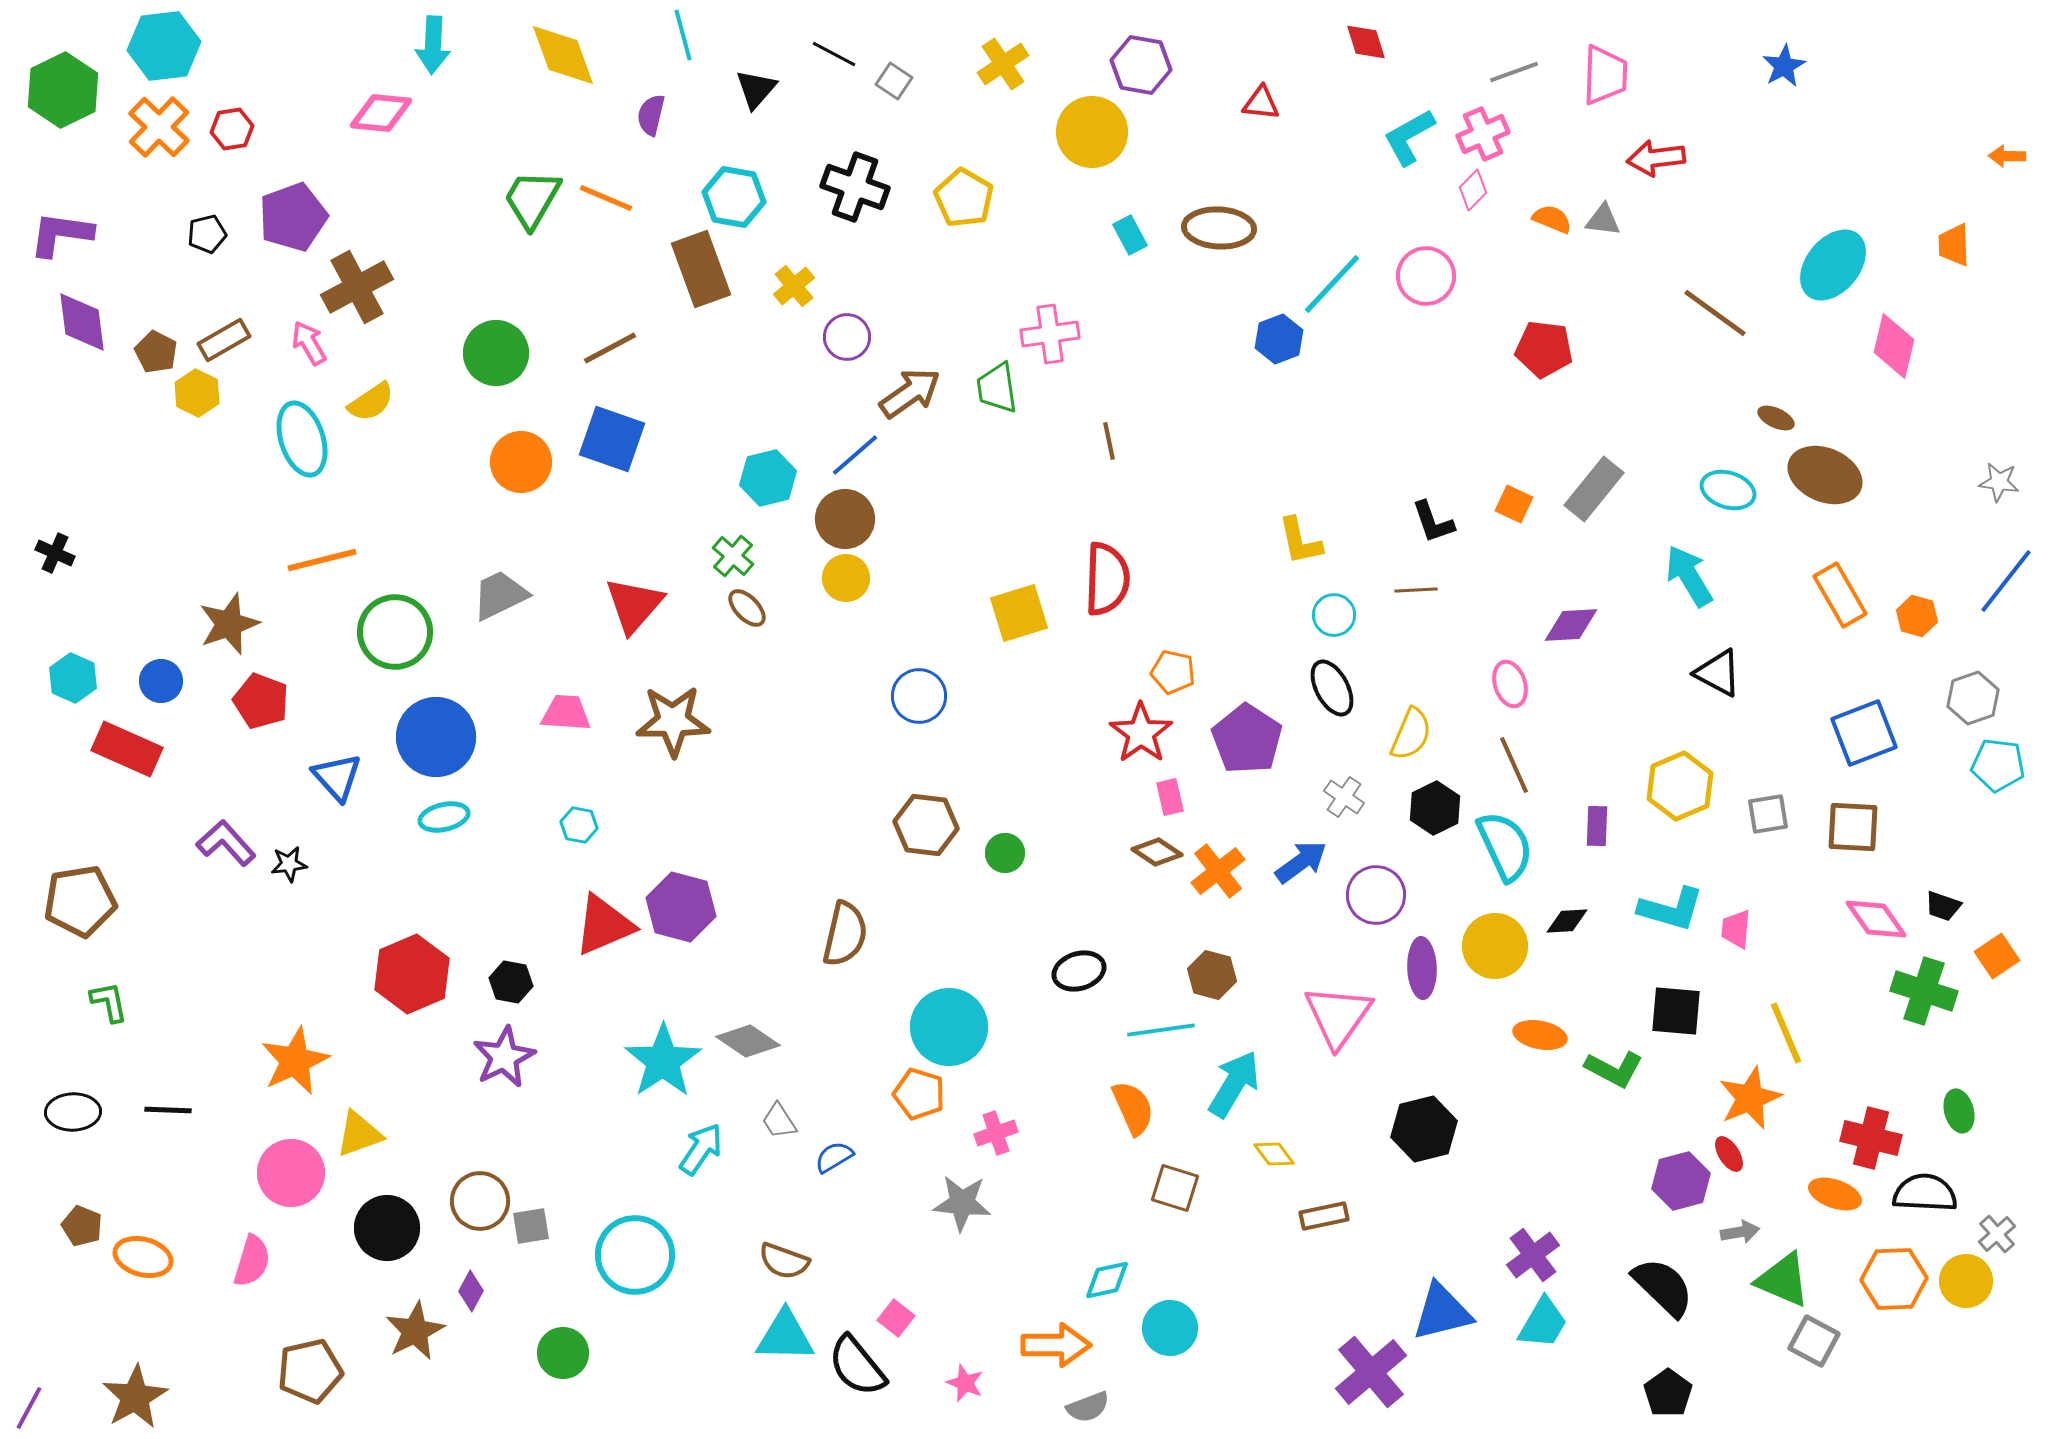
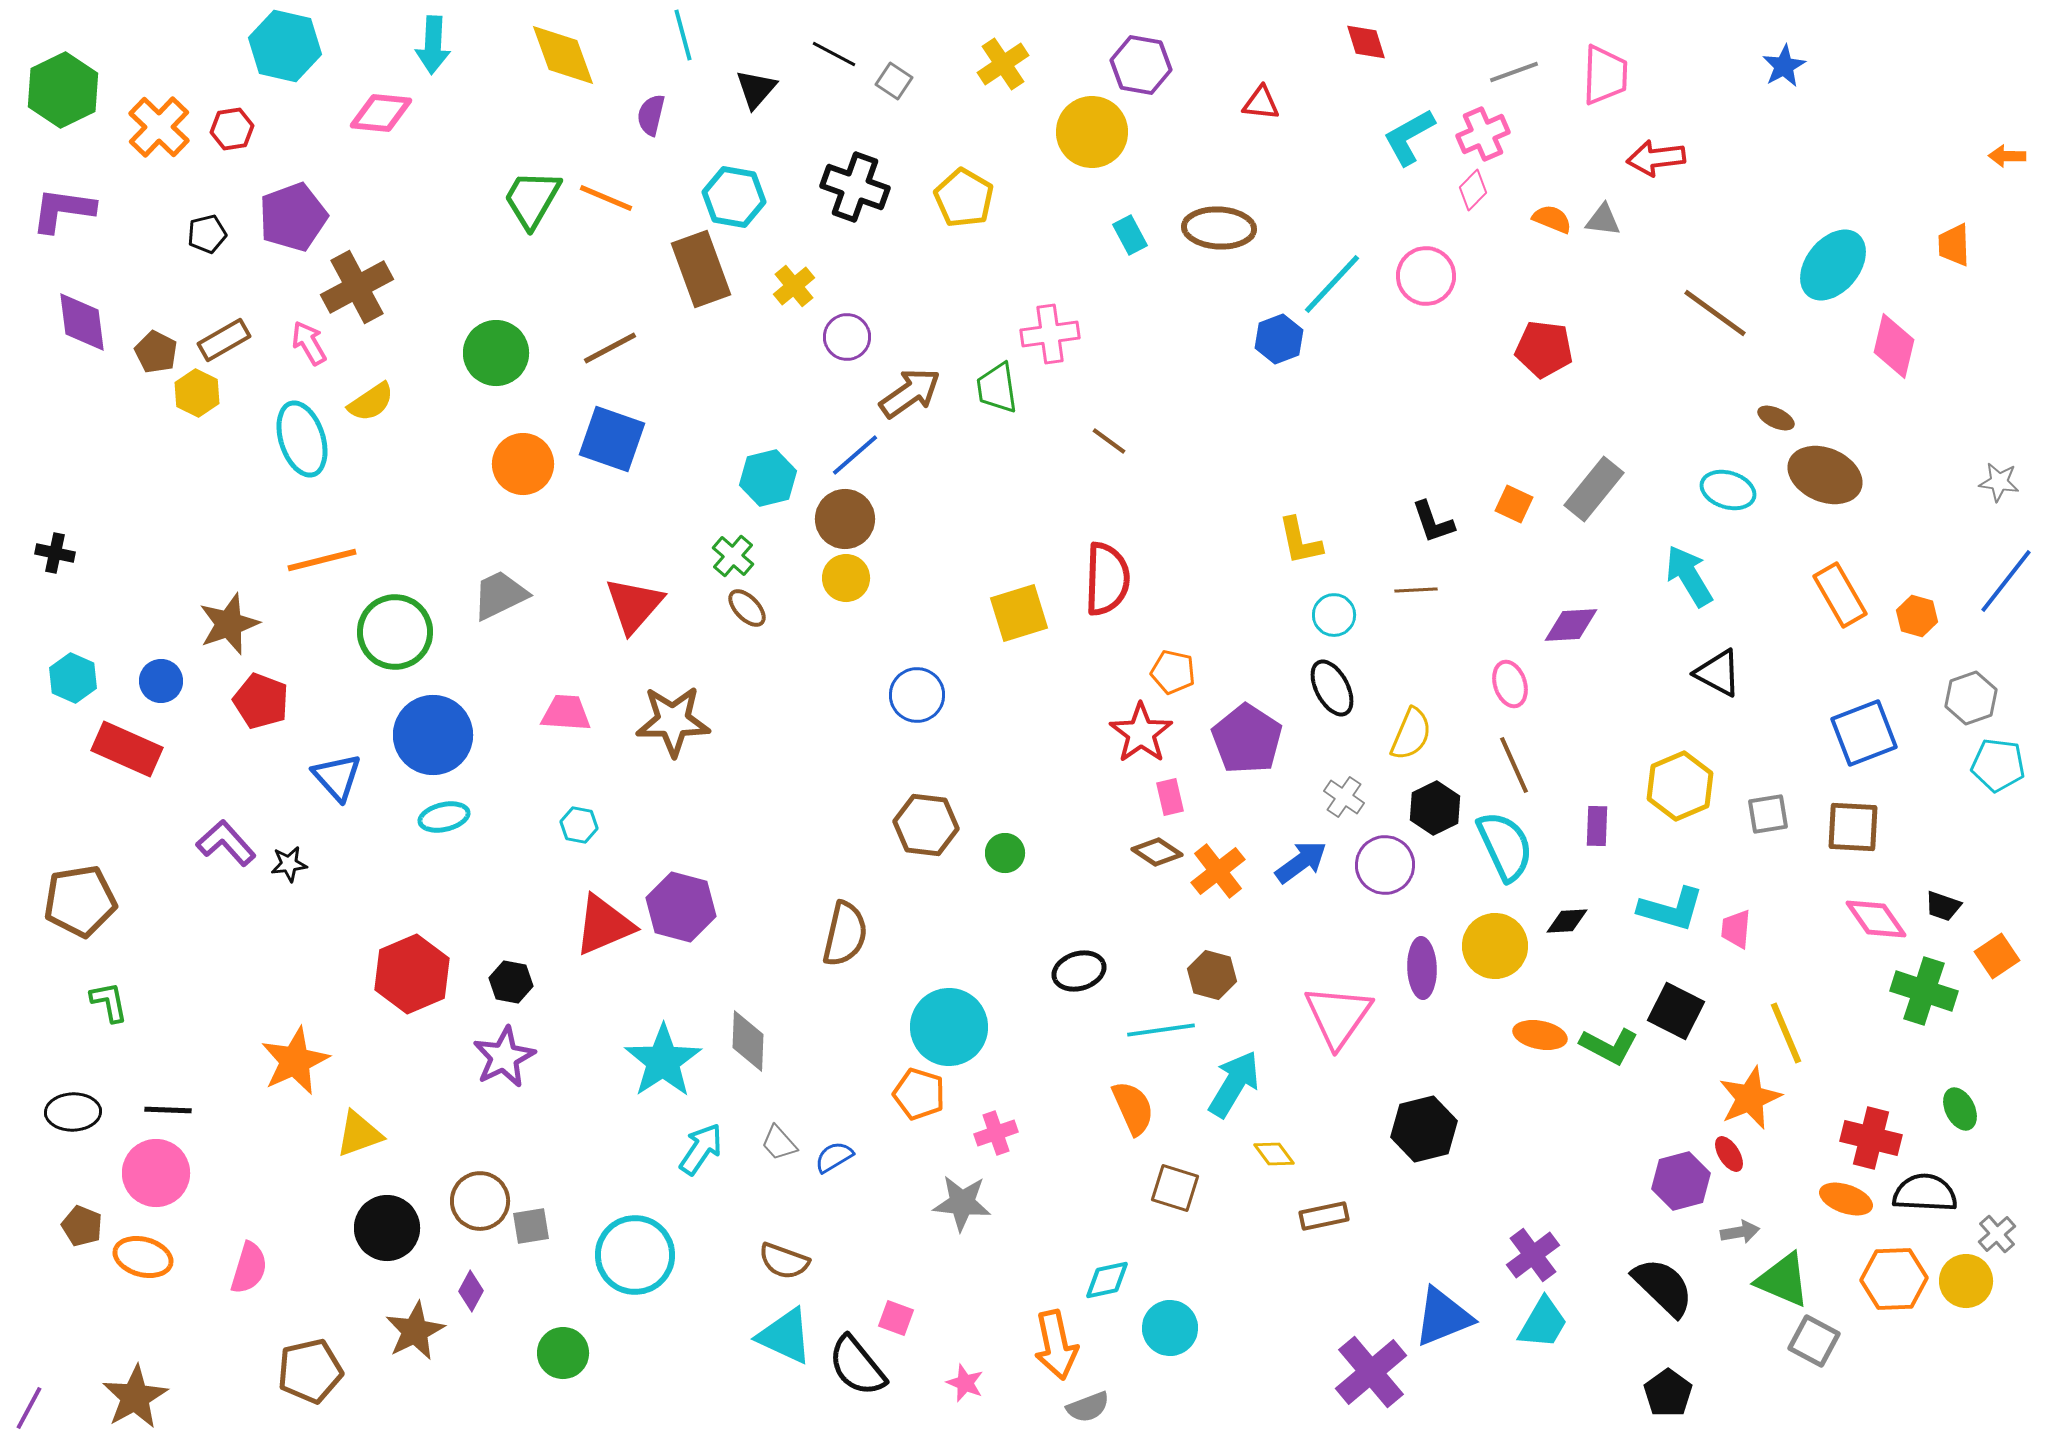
cyan hexagon at (164, 46): moved 121 px right; rotated 20 degrees clockwise
purple L-shape at (61, 234): moved 2 px right, 24 px up
brown line at (1109, 441): rotated 42 degrees counterclockwise
orange circle at (521, 462): moved 2 px right, 2 px down
black cross at (55, 553): rotated 12 degrees counterclockwise
blue circle at (919, 696): moved 2 px left, 1 px up
gray hexagon at (1973, 698): moved 2 px left
blue circle at (436, 737): moved 3 px left, 2 px up
purple circle at (1376, 895): moved 9 px right, 30 px up
black square at (1676, 1011): rotated 22 degrees clockwise
gray diamond at (748, 1041): rotated 58 degrees clockwise
green L-shape at (1614, 1069): moved 5 px left, 23 px up
green ellipse at (1959, 1111): moved 1 px right, 2 px up; rotated 12 degrees counterclockwise
gray trapezoid at (779, 1121): moved 22 px down; rotated 9 degrees counterclockwise
pink circle at (291, 1173): moved 135 px left
orange ellipse at (1835, 1194): moved 11 px right, 5 px down
pink semicircle at (252, 1261): moved 3 px left, 7 px down
blue triangle at (1442, 1312): moved 1 px right, 5 px down; rotated 8 degrees counterclockwise
pink square at (896, 1318): rotated 18 degrees counterclockwise
cyan triangle at (785, 1336): rotated 24 degrees clockwise
orange arrow at (1056, 1345): rotated 78 degrees clockwise
